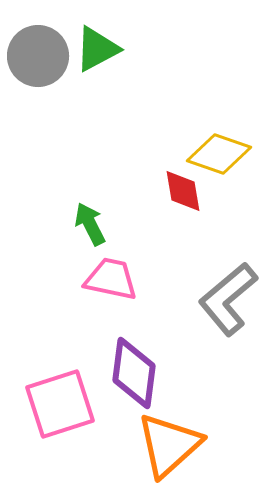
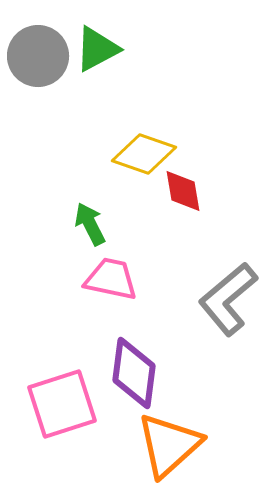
yellow diamond: moved 75 px left
pink square: moved 2 px right
